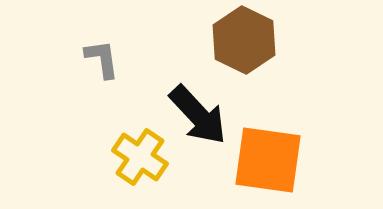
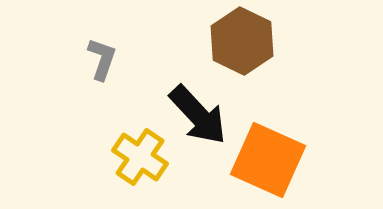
brown hexagon: moved 2 px left, 1 px down
gray L-shape: rotated 27 degrees clockwise
orange square: rotated 16 degrees clockwise
